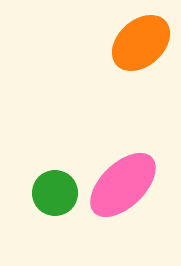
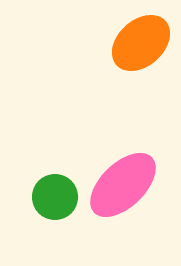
green circle: moved 4 px down
